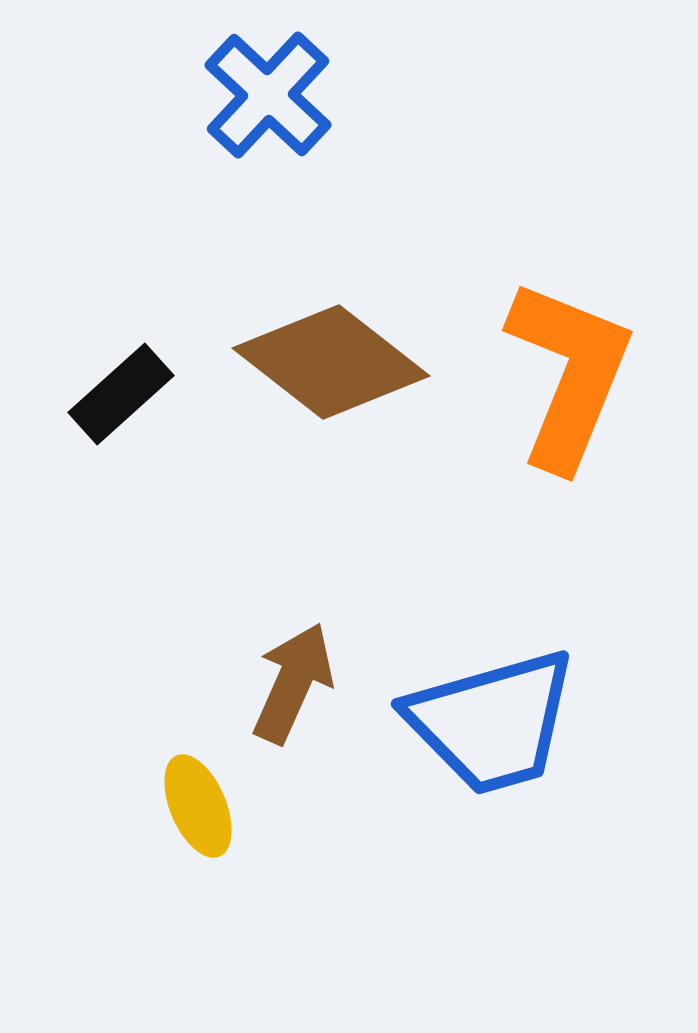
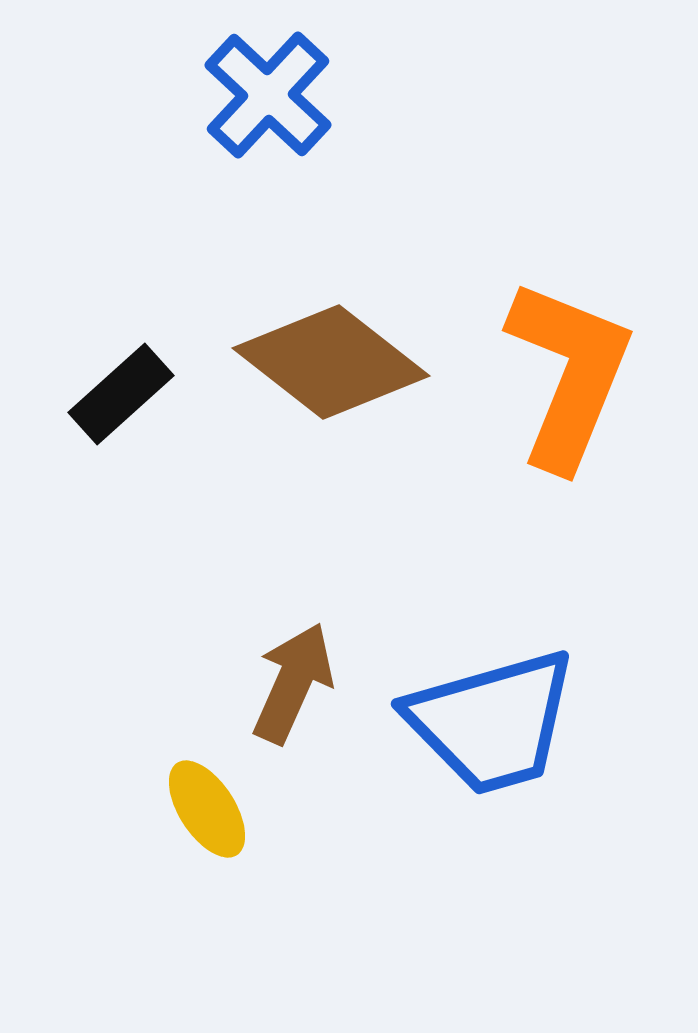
yellow ellipse: moved 9 px right, 3 px down; rotated 10 degrees counterclockwise
